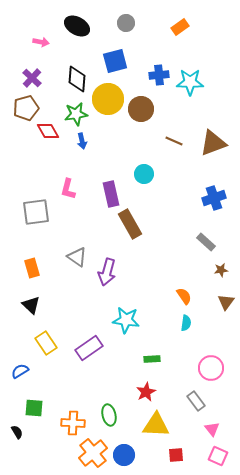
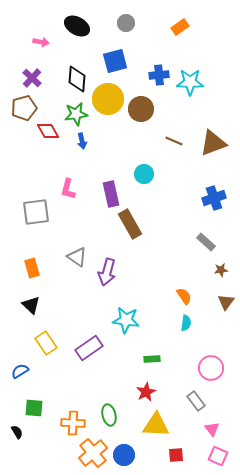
brown pentagon at (26, 108): moved 2 px left
